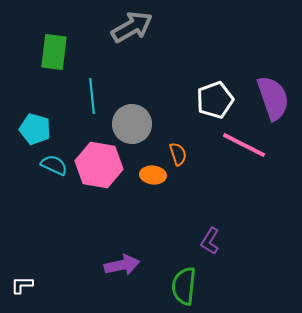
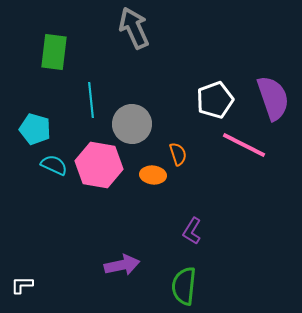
gray arrow: moved 2 px right, 1 px down; rotated 84 degrees counterclockwise
cyan line: moved 1 px left, 4 px down
purple L-shape: moved 18 px left, 10 px up
